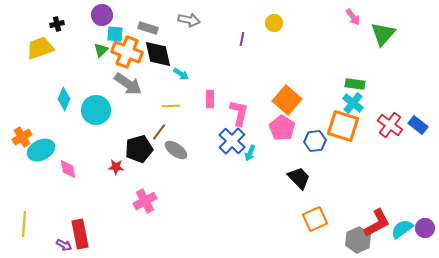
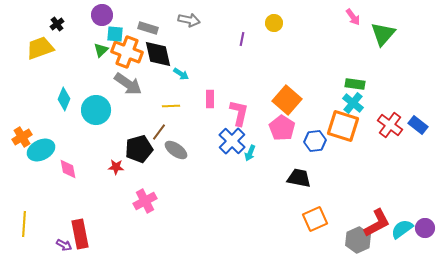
black cross at (57, 24): rotated 24 degrees counterclockwise
black trapezoid at (299, 178): rotated 35 degrees counterclockwise
